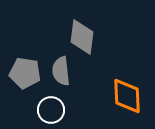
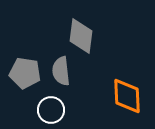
gray diamond: moved 1 px left, 1 px up
